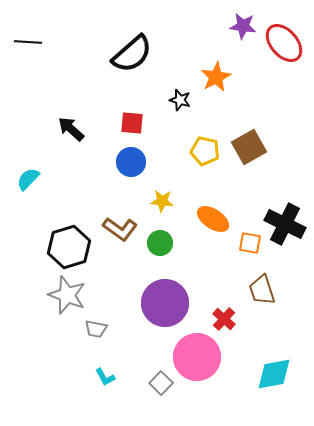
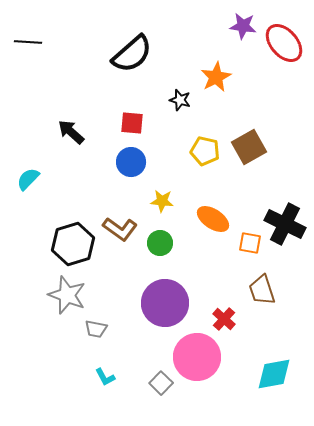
black arrow: moved 3 px down
black hexagon: moved 4 px right, 3 px up
